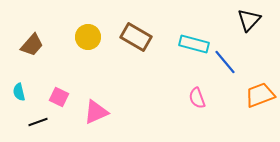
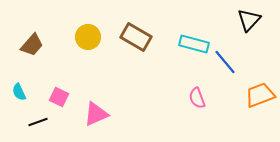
cyan semicircle: rotated 12 degrees counterclockwise
pink triangle: moved 2 px down
